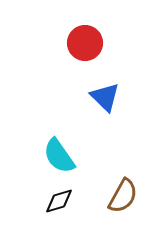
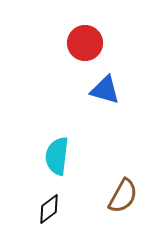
blue triangle: moved 7 px up; rotated 28 degrees counterclockwise
cyan semicircle: moved 2 px left; rotated 42 degrees clockwise
black diamond: moved 10 px left, 8 px down; rotated 20 degrees counterclockwise
